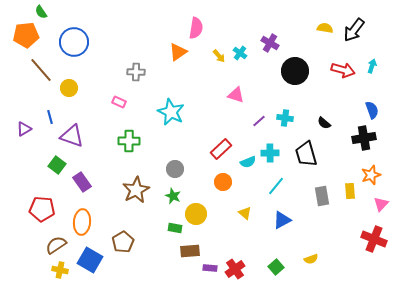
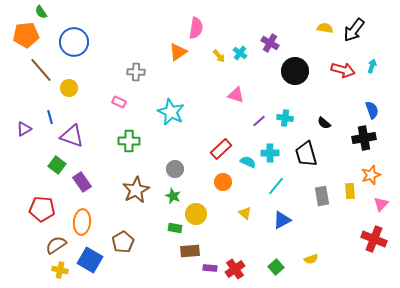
cyan semicircle at (248, 162): rotated 133 degrees counterclockwise
